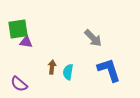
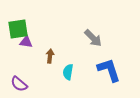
brown arrow: moved 2 px left, 11 px up
